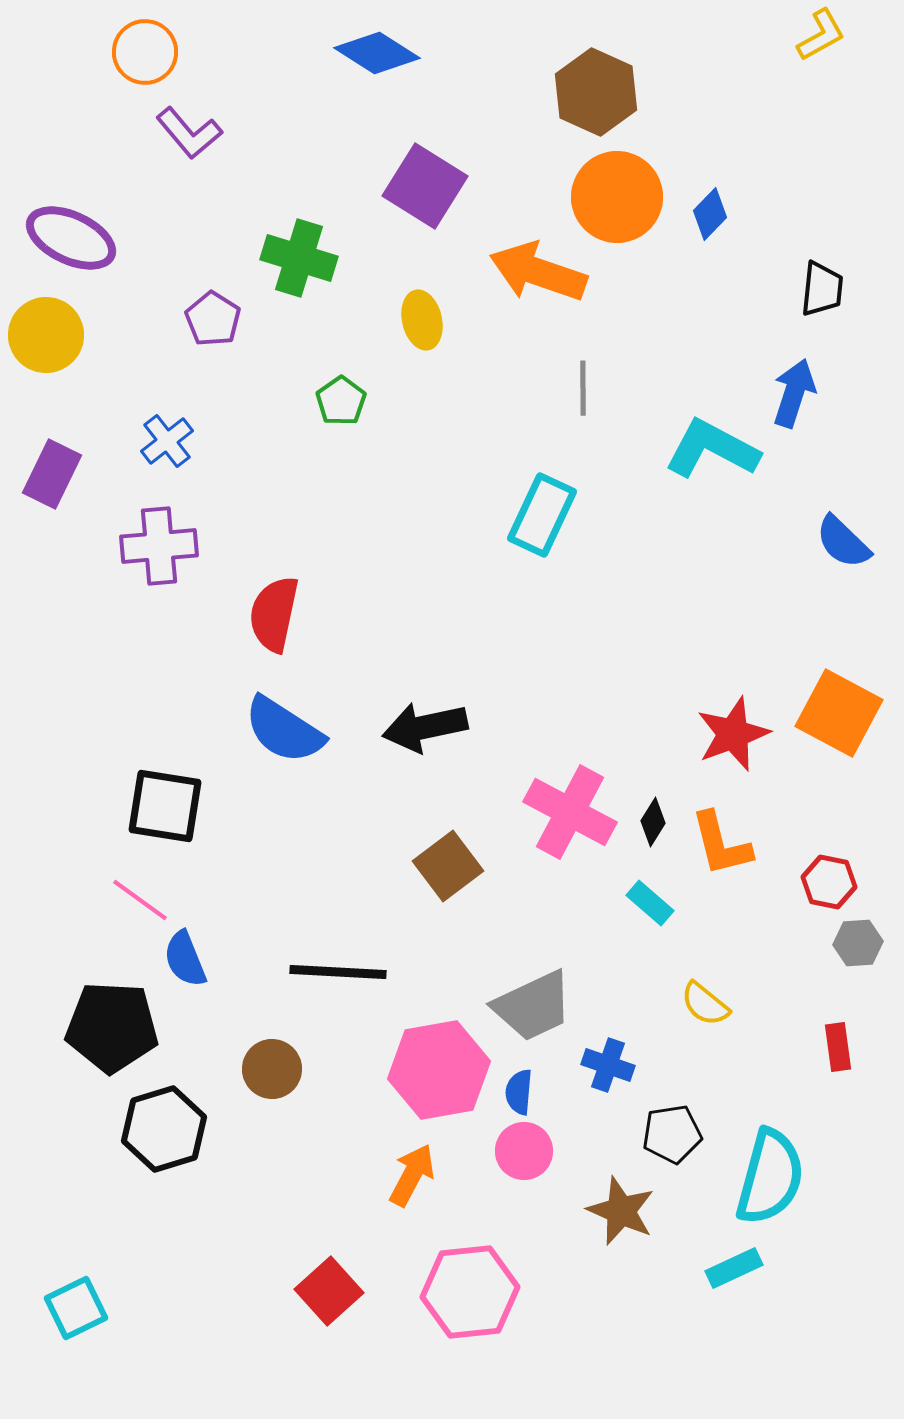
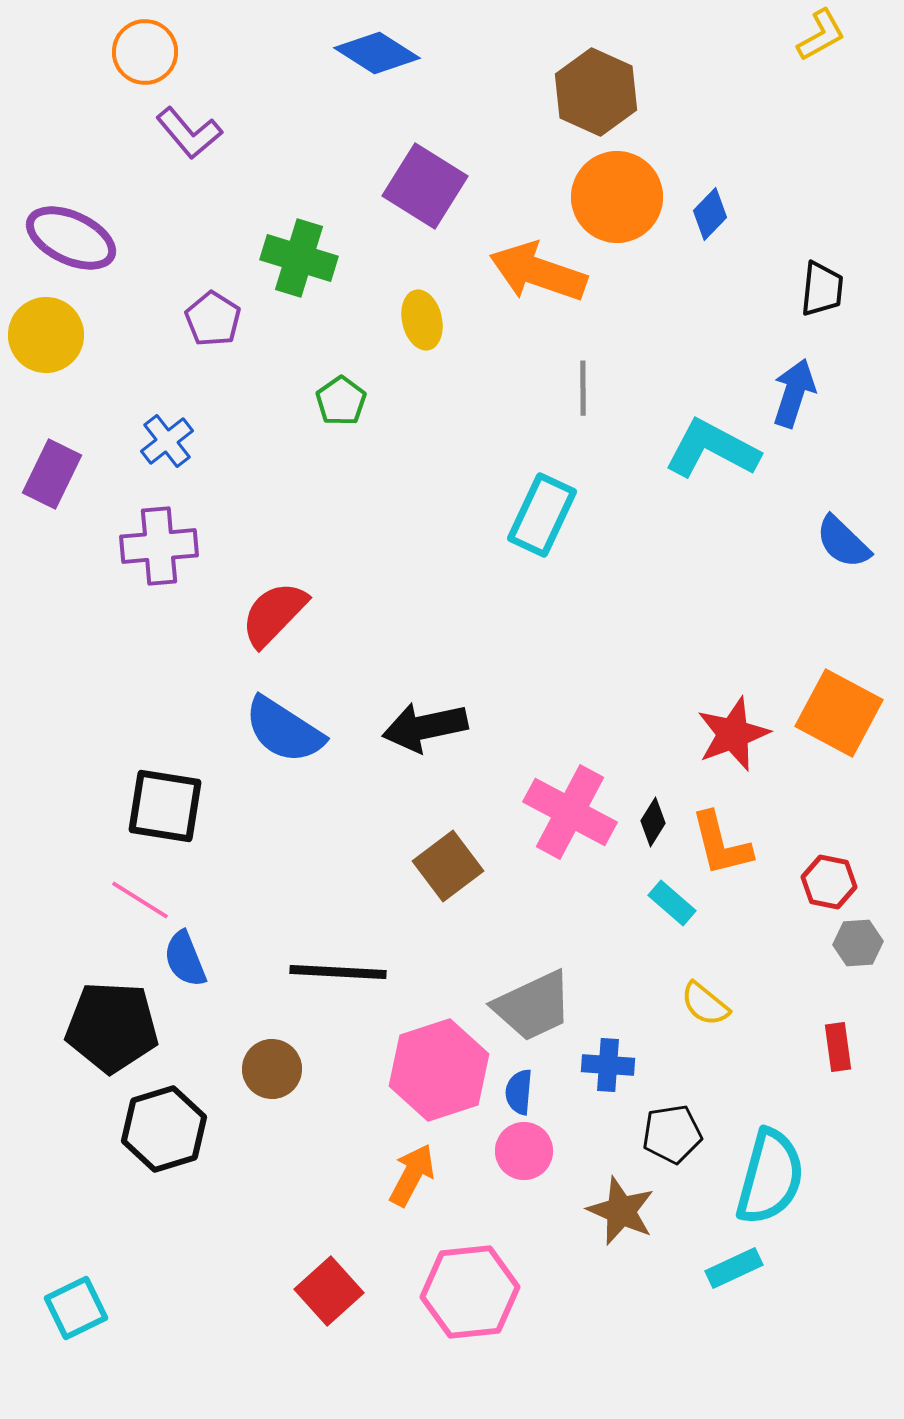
red semicircle at (274, 614): rotated 32 degrees clockwise
pink line at (140, 900): rotated 4 degrees counterclockwise
cyan rectangle at (650, 903): moved 22 px right
blue cross at (608, 1065): rotated 15 degrees counterclockwise
pink hexagon at (439, 1070): rotated 8 degrees counterclockwise
